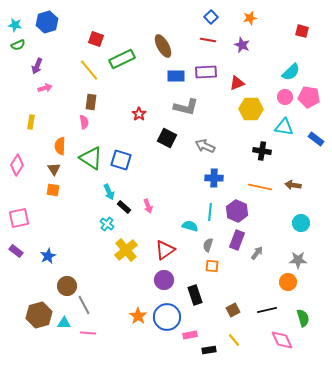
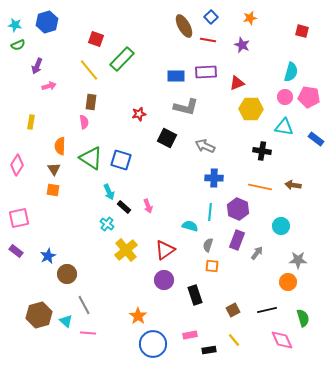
brown ellipse at (163, 46): moved 21 px right, 20 px up
green rectangle at (122, 59): rotated 20 degrees counterclockwise
cyan semicircle at (291, 72): rotated 30 degrees counterclockwise
pink arrow at (45, 88): moved 4 px right, 2 px up
red star at (139, 114): rotated 24 degrees clockwise
purple hexagon at (237, 211): moved 1 px right, 2 px up
cyan circle at (301, 223): moved 20 px left, 3 px down
brown circle at (67, 286): moved 12 px up
blue circle at (167, 317): moved 14 px left, 27 px down
cyan triangle at (64, 323): moved 2 px right, 2 px up; rotated 40 degrees clockwise
